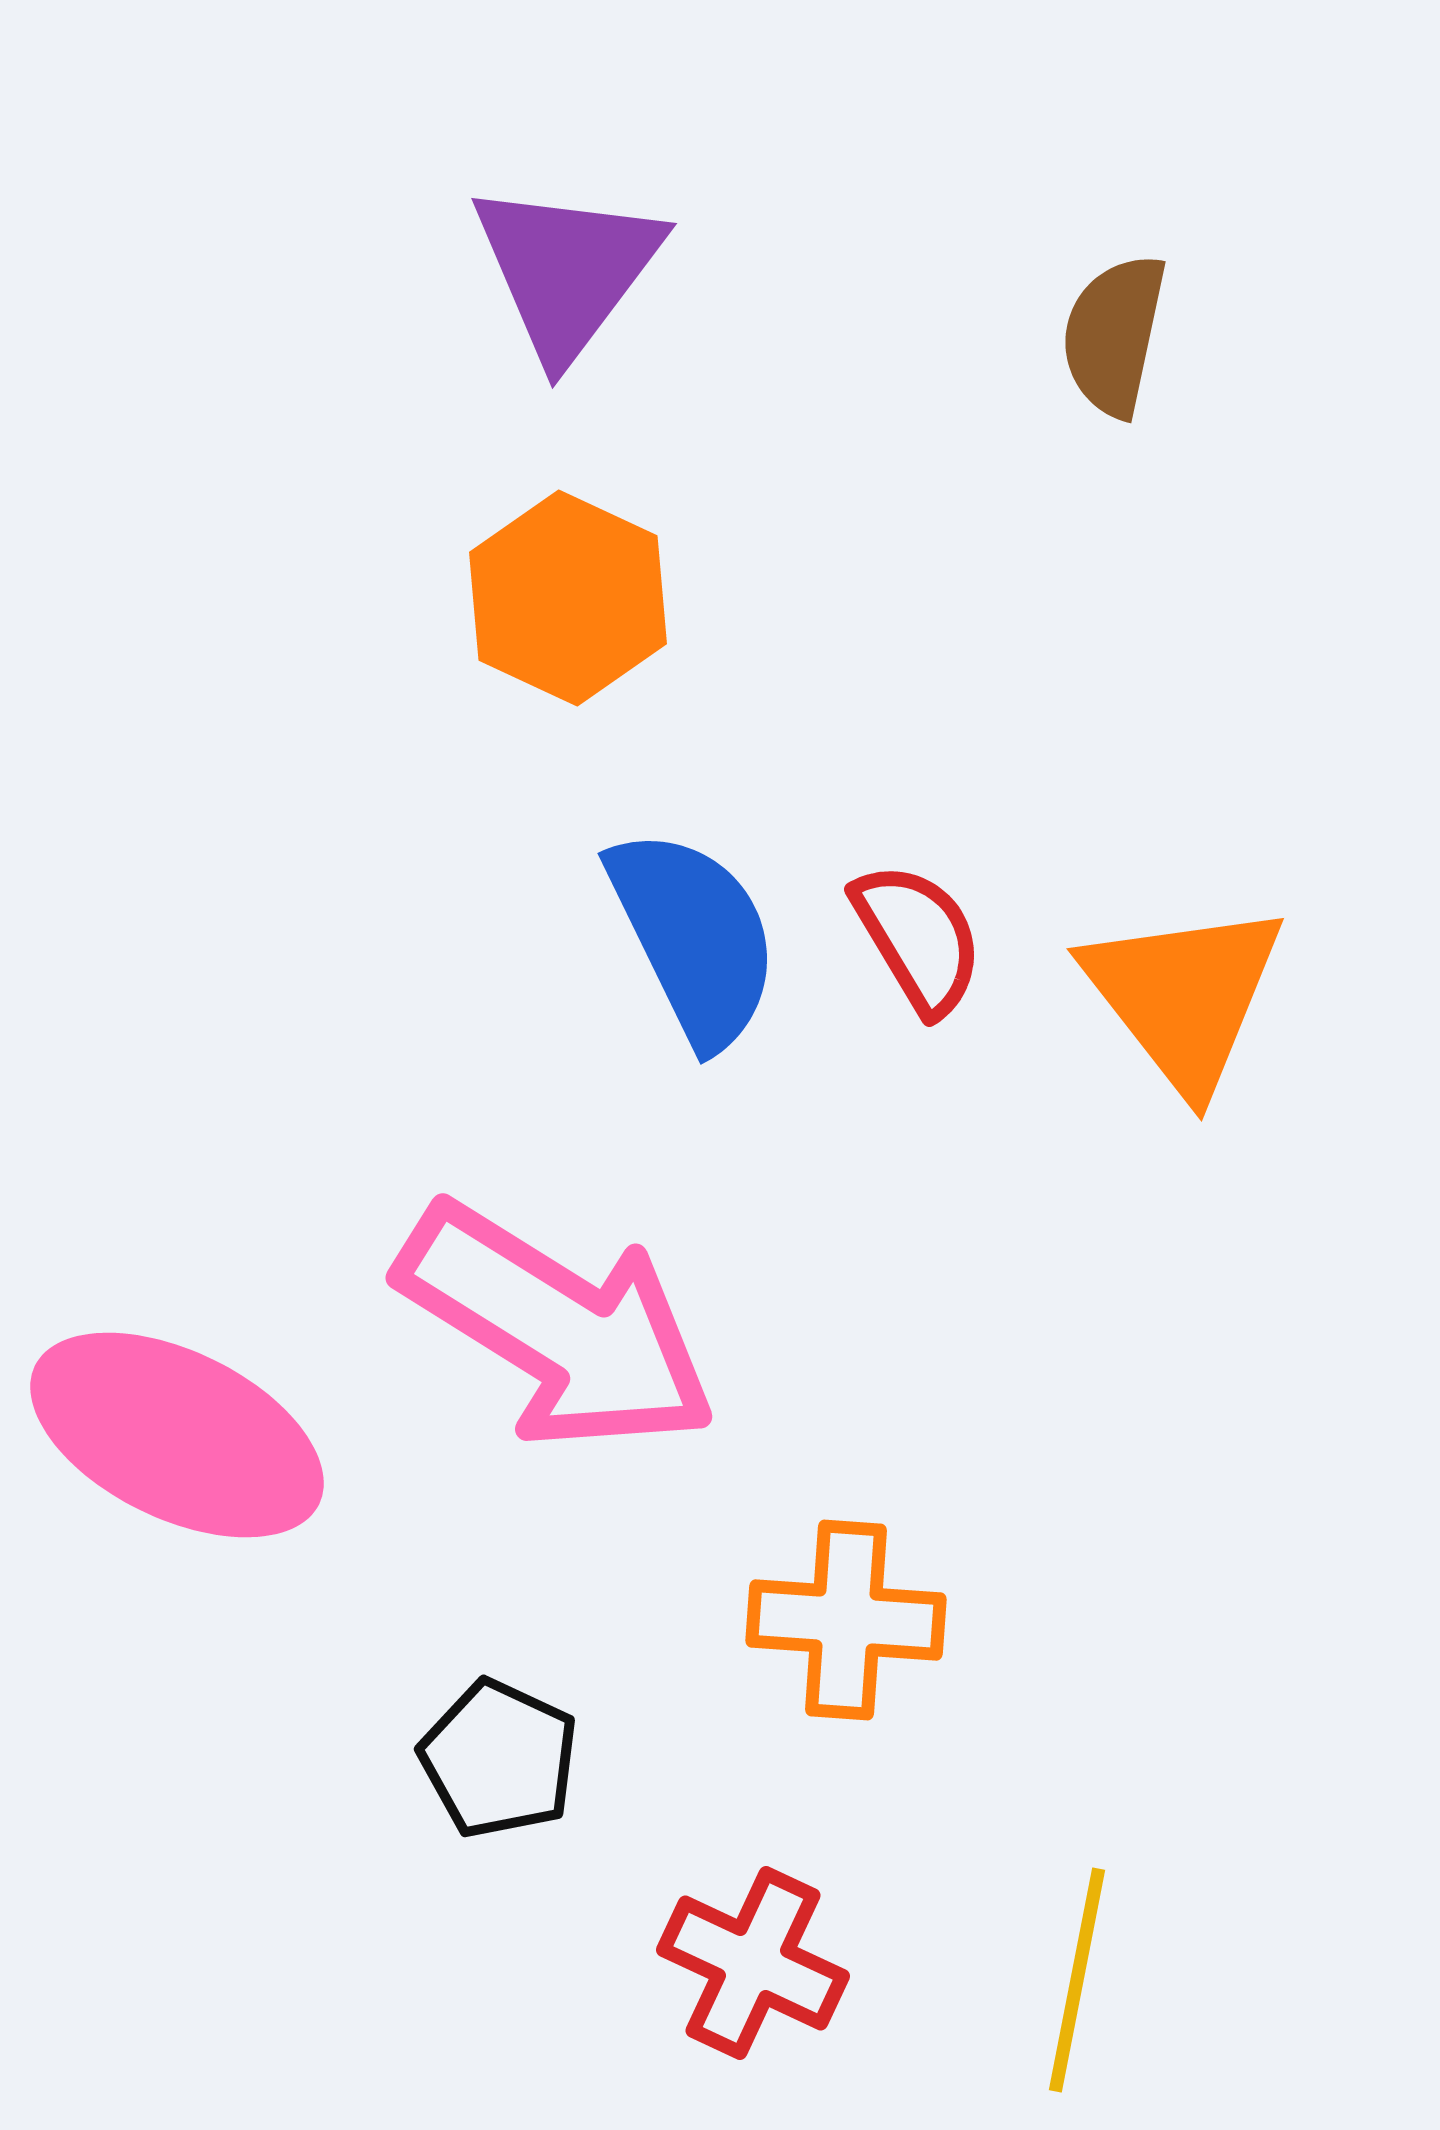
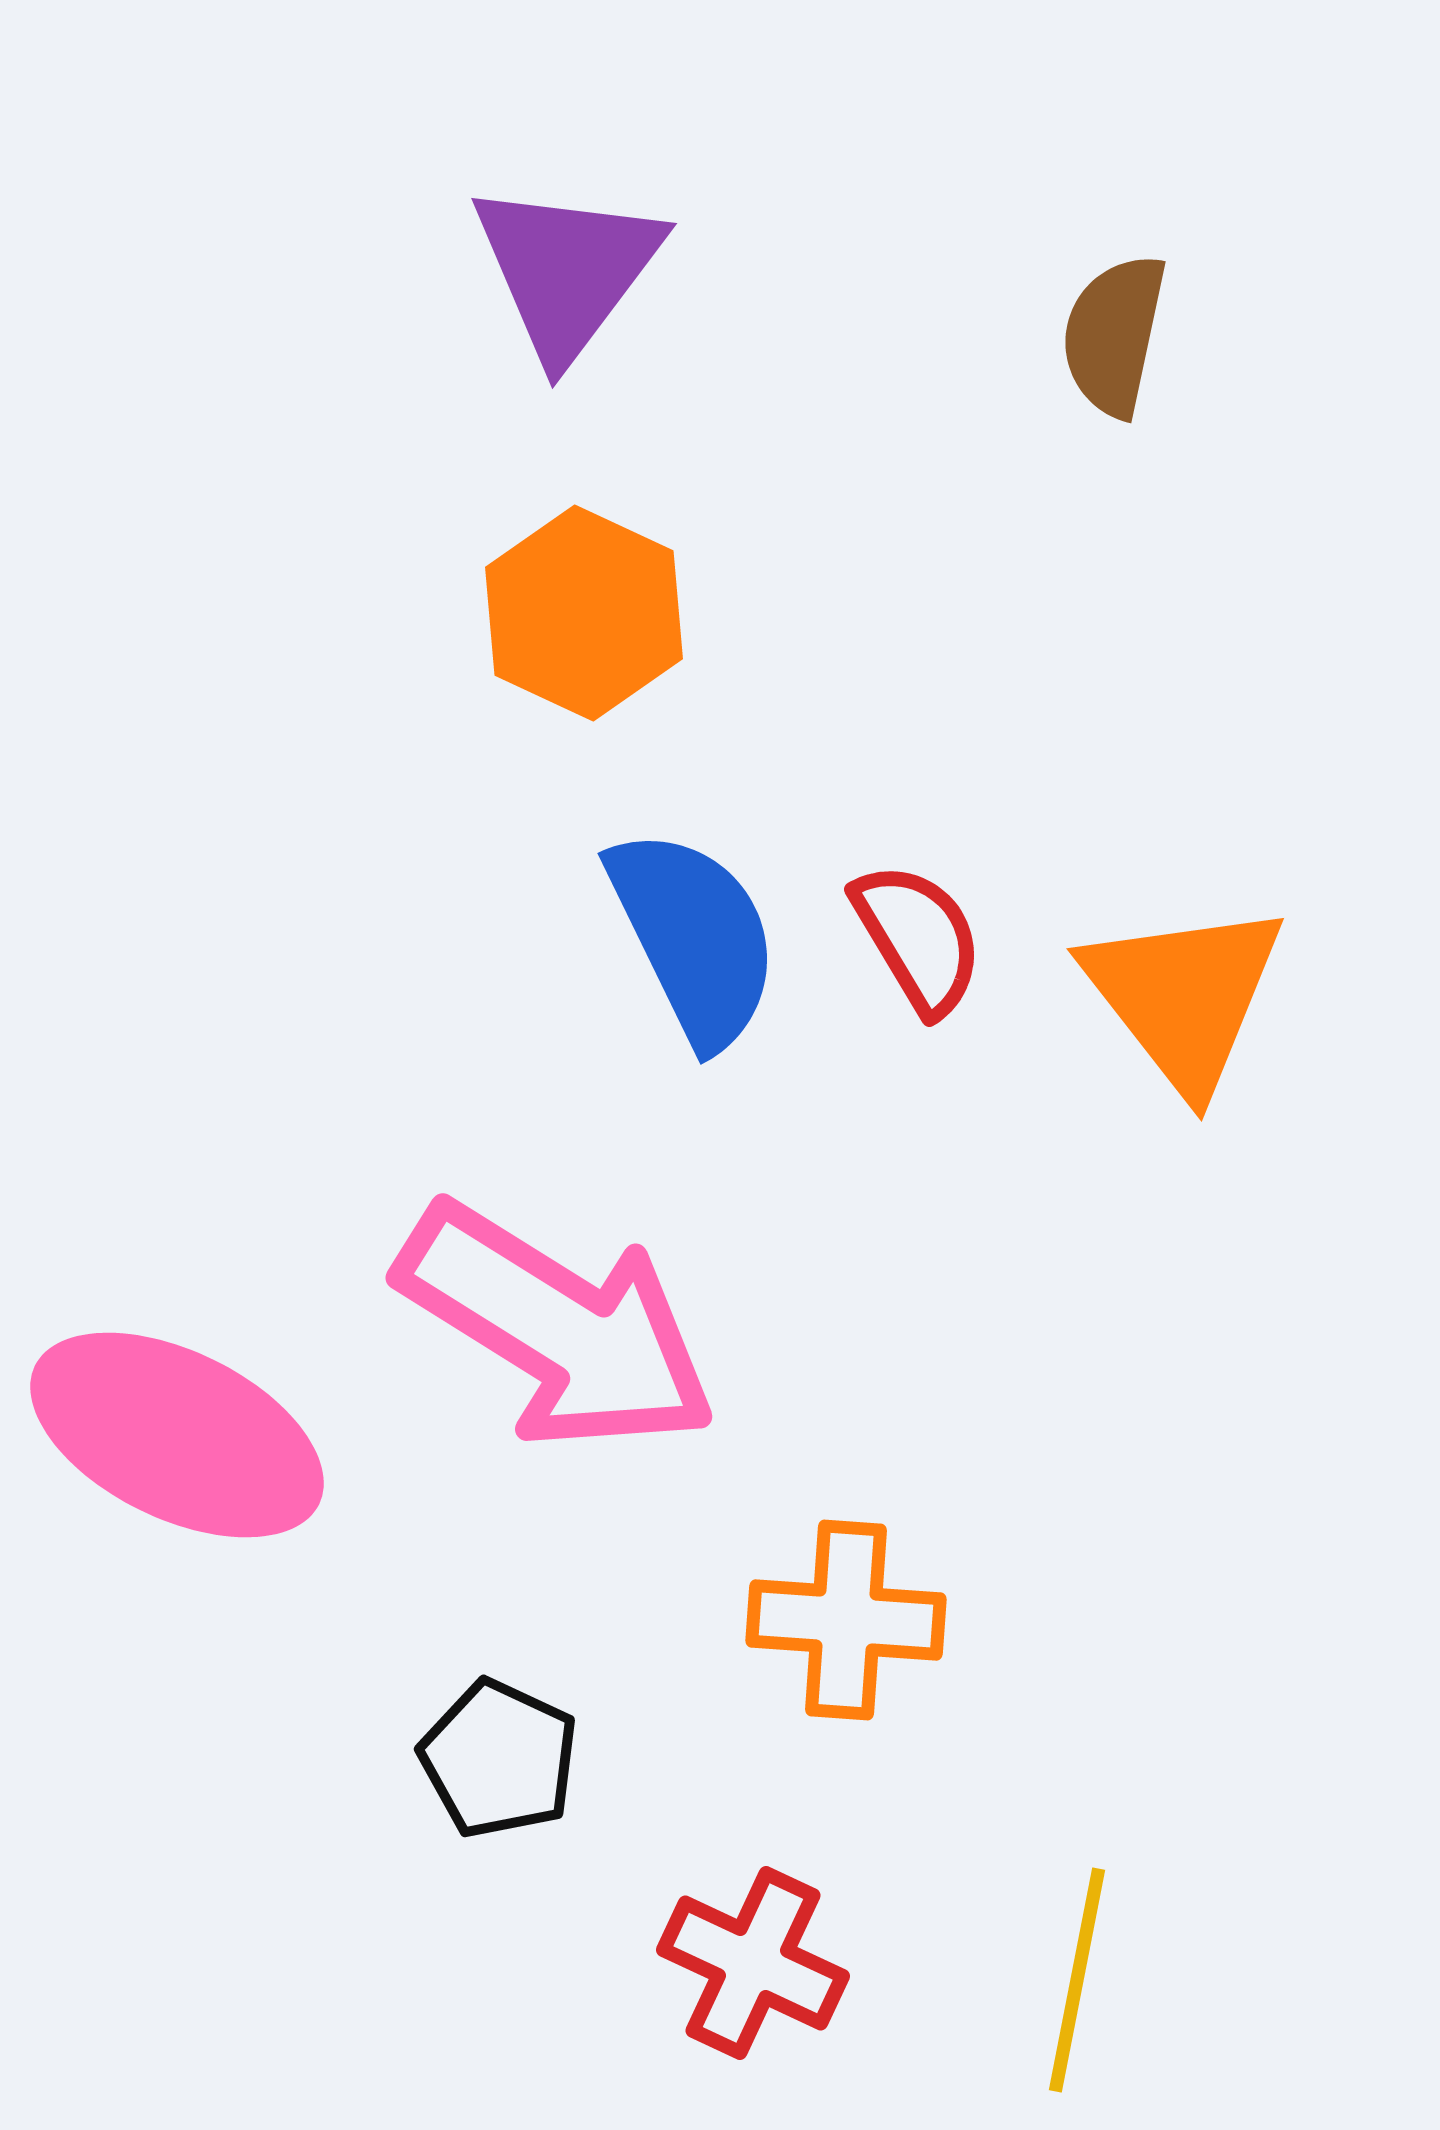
orange hexagon: moved 16 px right, 15 px down
